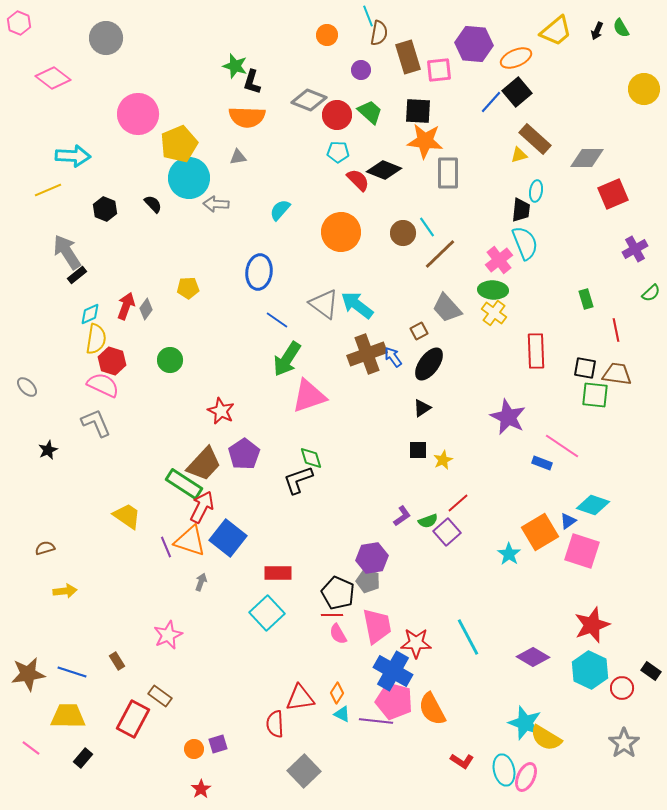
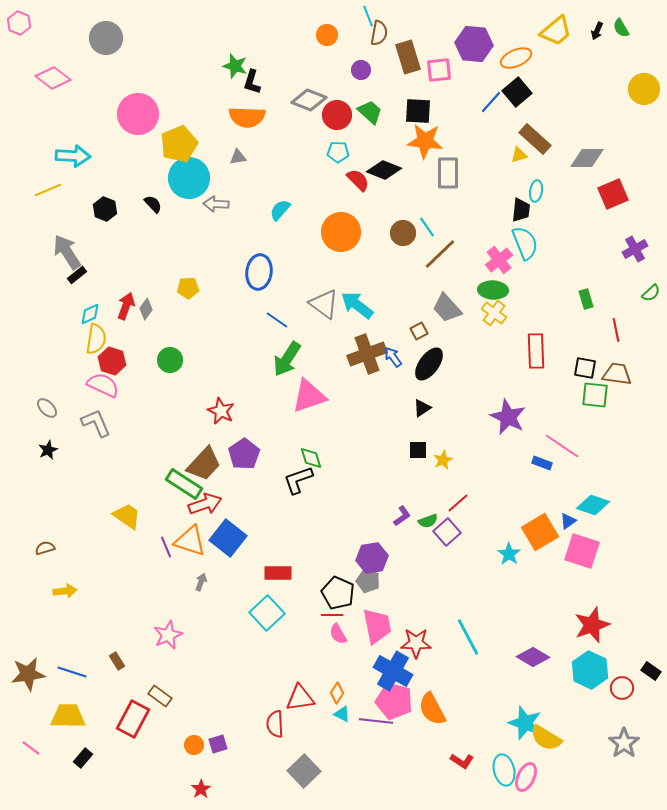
gray ellipse at (27, 387): moved 20 px right, 21 px down
red arrow at (202, 507): moved 3 px right, 3 px up; rotated 44 degrees clockwise
orange circle at (194, 749): moved 4 px up
